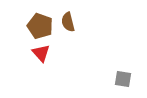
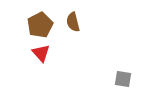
brown semicircle: moved 5 px right
brown pentagon: moved 1 px up; rotated 25 degrees clockwise
